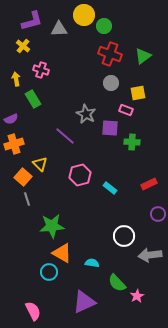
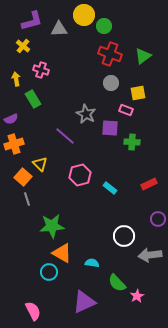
purple circle: moved 5 px down
